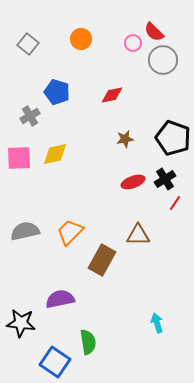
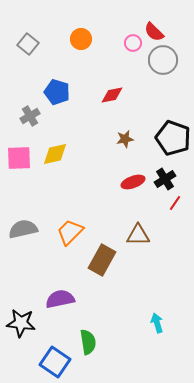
gray semicircle: moved 2 px left, 2 px up
